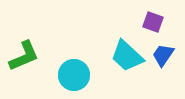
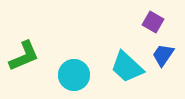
purple square: rotated 10 degrees clockwise
cyan trapezoid: moved 11 px down
